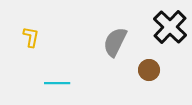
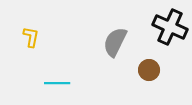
black cross: rotated 20 degrees counterclockwise
